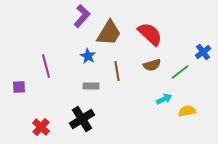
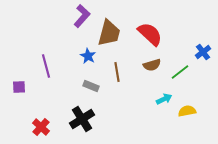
brown trapezoid: rotated 16 degrees counterclockwise
brown line: moved 1 px down
gray rectangle: rotated 21 degrees clockwise
